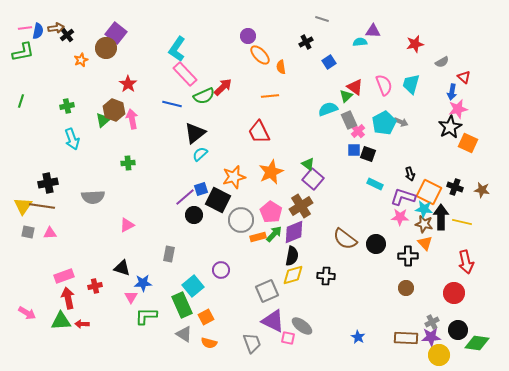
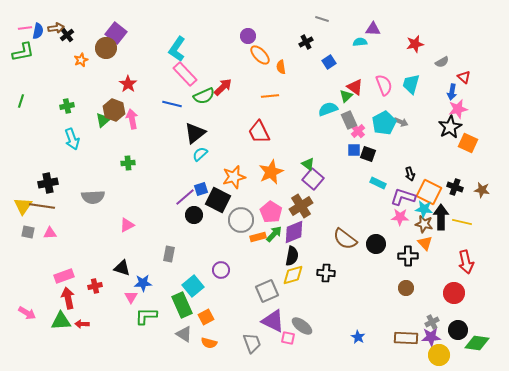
purple triangle at (373, 31): moved 2 px up
cyan rectangle at (375, 184): moved 3 px right, 1 px up
black cross at (326, 276): moved 3 px up
